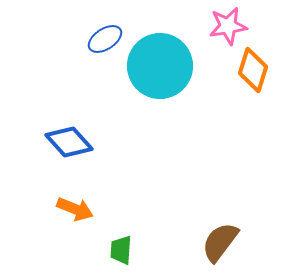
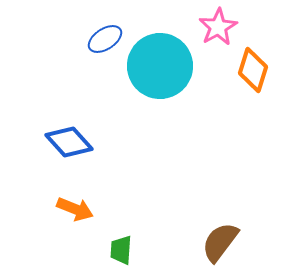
pink star: moved 10 px left, 1 px down; rotated 21 degrees counterclockwise
